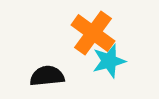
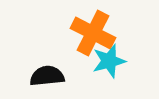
orange cross: rotated 9 degrees counterclockwise
